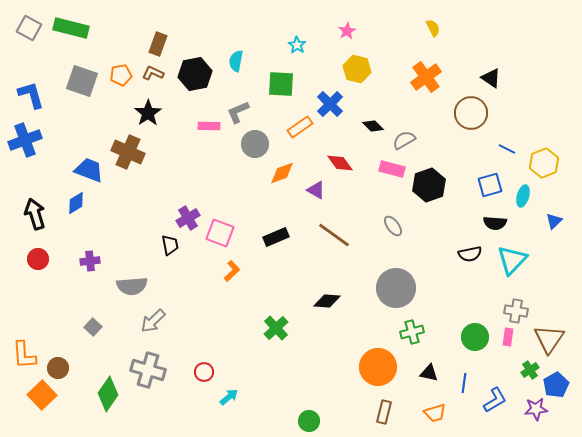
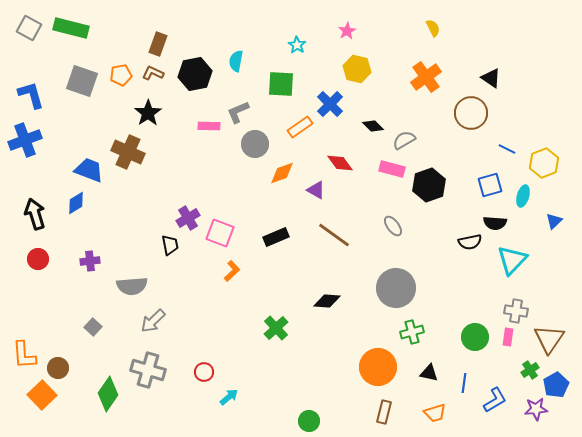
black semicircle at (470, 254): moved 12 px up
